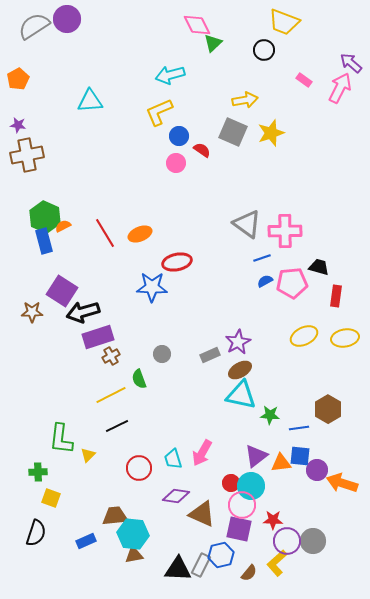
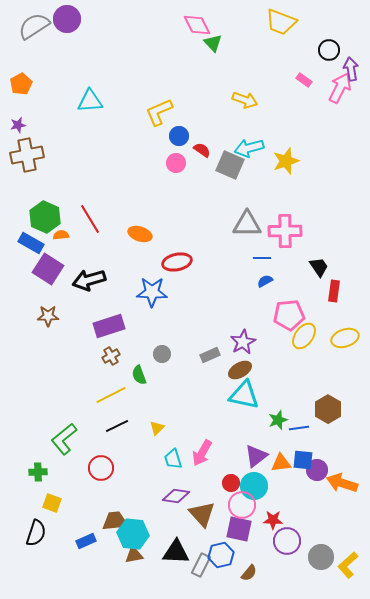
yellow trapezoid at (284, 22): moved 3 px left
green triangle at (213, 43): rotated 30 degrees counterclockwise
black circle at (264, 50): moved 65 px right
purple arrow at (351, 63): moved 6 px down; rotated 40 degrees clockwise
cyan arrow at (170, 75): moved 79 px right, 73 px down
orange pentagon at (18, 79): moved 3 px right, 5 px down
yellow arrow at (245, 100): rotated 30 degrees clockwise
purple star at (18, 125): rotated 21 degrees counterclockwise
gray square at (233, 132): moved 3 px left, 33 px down
yellow star at (271, 133): moved 15 px right, 28 px down
gray triangle at (247, 224): rotated 36 degrees counterclockwise
orange semicircle at (63, 226): moved 2 px left, 9 px down; rotated 21 degrees clockwise
red line at (105, 233): moved 15 px left, 14 px up
orange ellipse at (140, 234): rotated 40 degrees clockwise
blue rectangle at (44, 241): moved 13 px left, 2 px down; rotated 45 degrees counterclockwise
blue line at (262, 258): rotated 18 degrees clockwise
black trapezoid at (319, 267): rotated 40 degrees clockwise
pink pentagon at (292, 283): moved 3 px left, 32 px down
blue star at (152, 287): moved 5 px down
purple square at (62, 291): moved 14 px left, 22 px up
red rectangle at (336, 296): moved 2 px left, 5 px up
brown star at (32, 312): moved 16 px right, 4 px down
black arrow at (83, 312): moved 6 px right, 32 px up
yellow ellipse at (304, 336): rotated 28 degrees counterclockwise
purple rectangle at (98, 337): moved 11 px right, 11 px up
yellow ellipse at (345, 338): rotated 8 degrees counterclockwise
purple star at (238, 342): moved 5 px right
green semicircle at (139, 379): moved 4 px up
cyan triangle at (241, 395): moved 3 px right
green star at (270, 415): moved 8 px right, 5 px down; rotated 24 degrees counterclockwise
green L-shape at (61, 439): moved 3 px right; rotated 44 degrees clockwise
yellow triangle at (88, 455): moved 69 px right, 27 px up
blue square at (300, 456): moved 3 px right, 4 px down
red circle at (139, 468): moved 38 px left
cyan circle at (251, 486): moved 3 px right
yellow square at (51, 498): moved 1 px right, 5 px down
brown triangle at (202, 514): rotated 24 degrees clockwise
brown trapezoid at (115, 516): moved 5 px down
gray circle at (313, 541): moved 8 px right, 16 px down
yellow L-shape at (277, 563): moved 71 px right, 2 px down
black triangle at (178, 569): moved 2 px left, 17 px up
